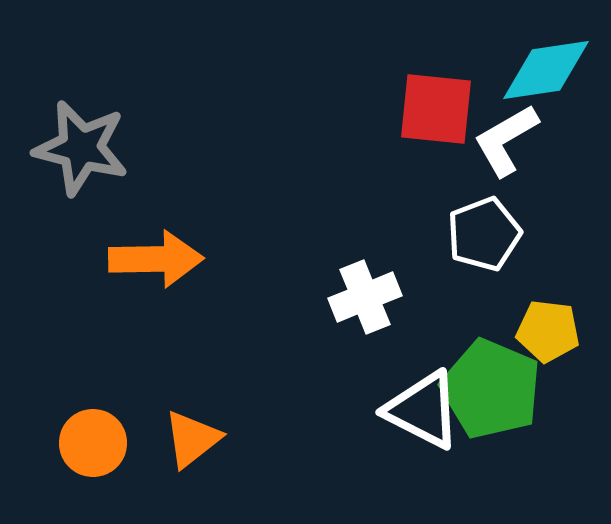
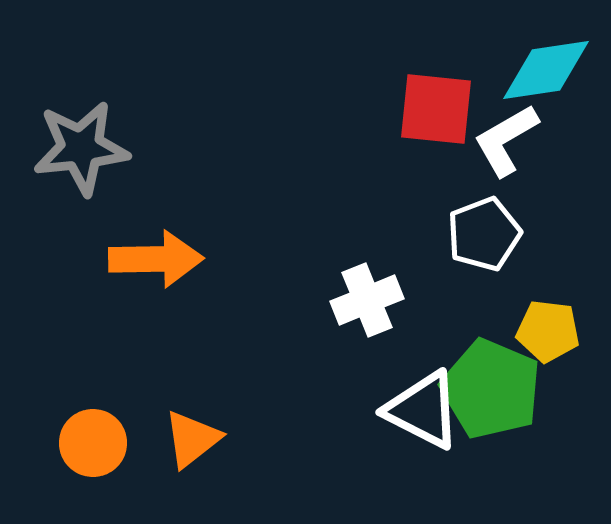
gray star: rotated 20 degrees counterclockwise
white cross: moved 2 px right, 3 px down
